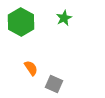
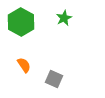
orange semicircle: moved 7 px left, 3 px up
gray square: moved 5 px up
